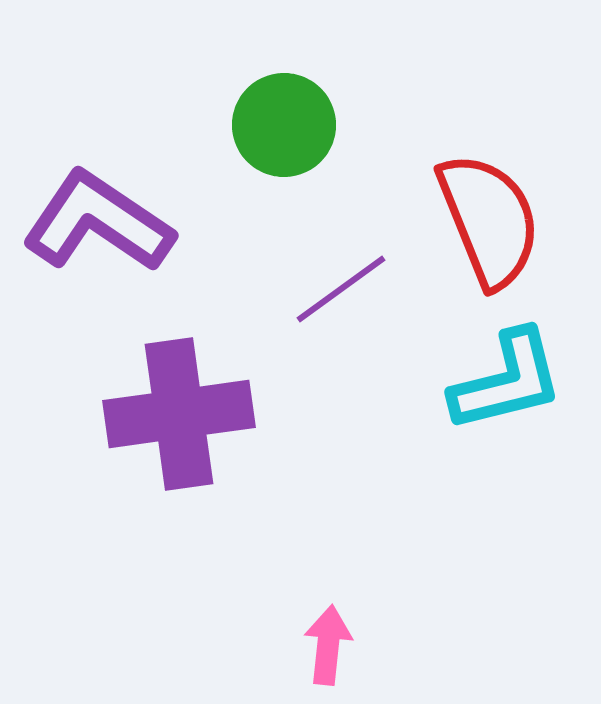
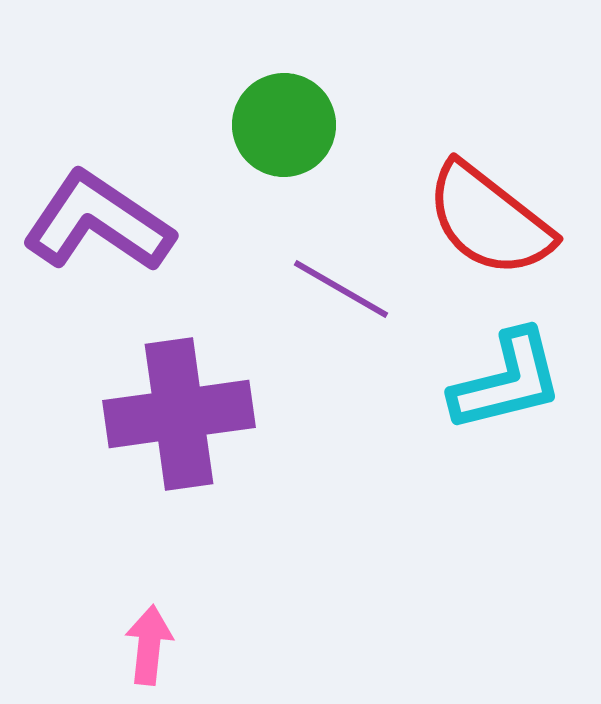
red semicircle: rotated 150 degrees clockwise
purple line: rotated 66 degrees clockwise
pink arrow: moved 179 px left
